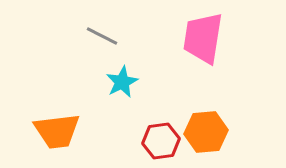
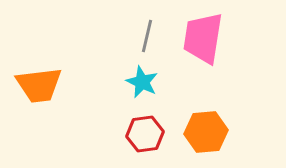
gray line: moved 45 px right; rotated 76 degrees clockwise
cyan star: moved 20 px right; rotated 20 degrees counterclockwise
orange trapezoid: moved 18 px left, 46 px up
red hexagon: moved 16 px left, 7 px up
